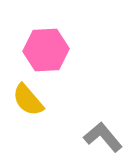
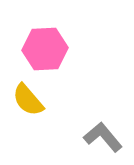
pink hexagon: moved 1 px left, 1 px up
